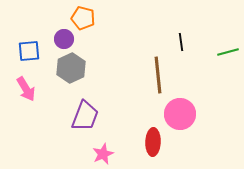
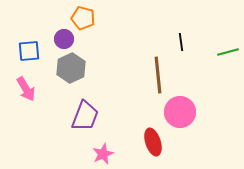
pink circle: moved 2 px up
red ellipse: rotated 20 degrees counterclockwise
